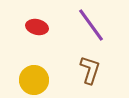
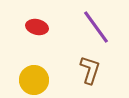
purple line: moved 5 px right, 2 px down
